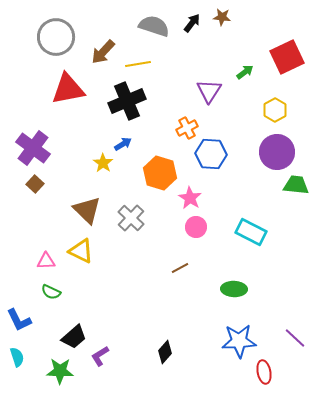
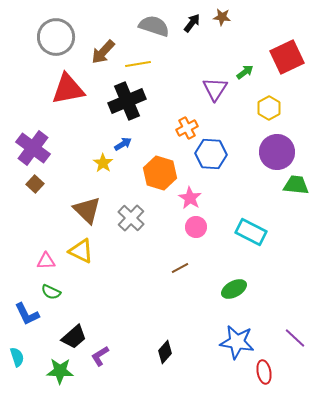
purple triangle: moved 6 px right, 2 px up
yellow hexagon: moved 6 px left, 2 px up
green ellipse: rotated 30 degrees counterclockwise
blue L-shape: moved 8 px right, 6 px up
blue star: moved 2 px left, 1 px down; rotated 12 degrees clockwise
